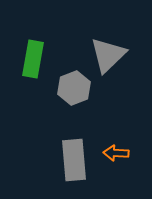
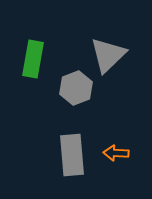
gray hexagon: moved 2 px right
gray rectangle: moved 2 px left, 5 px up
